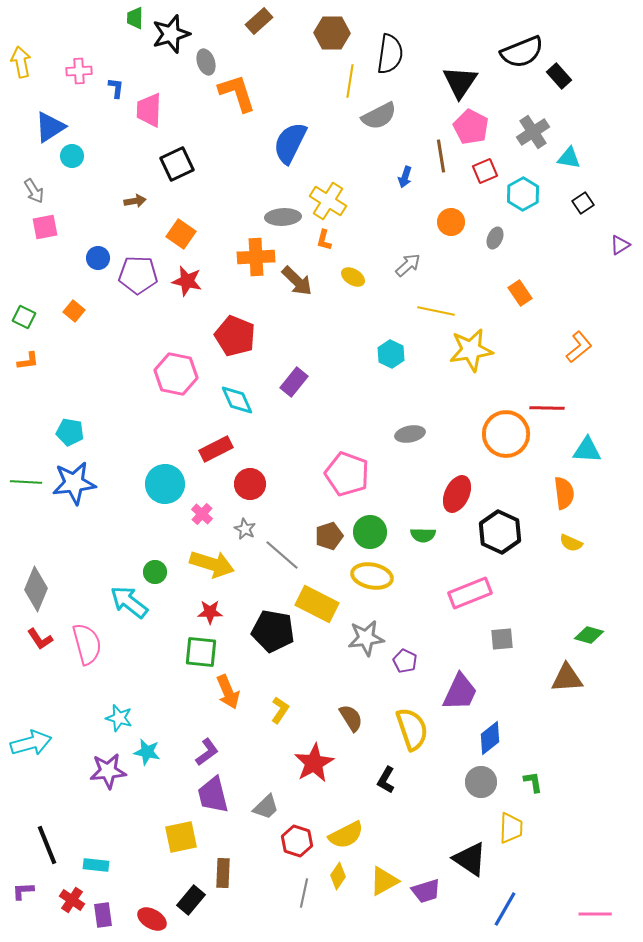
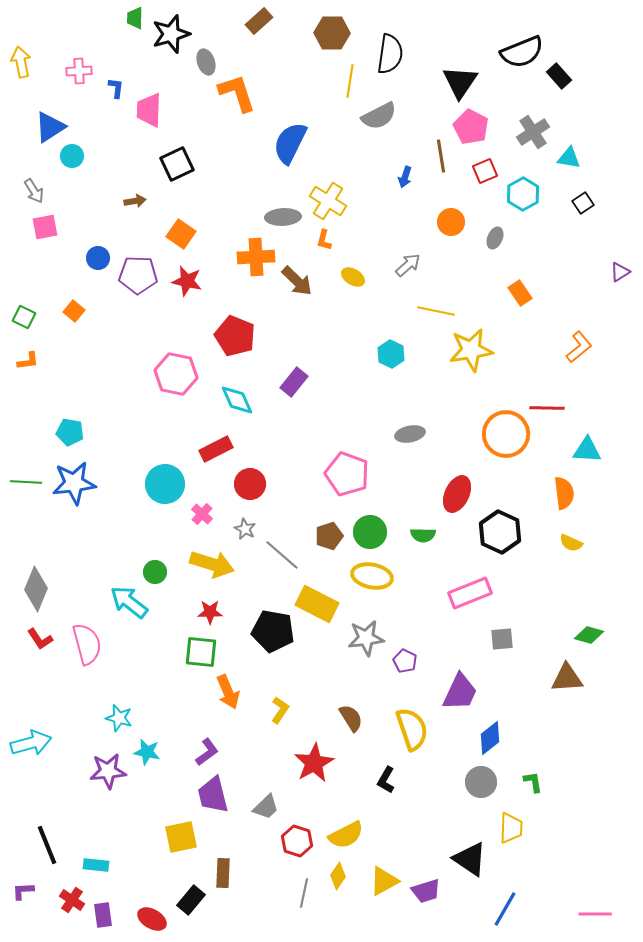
purple triangle at (620, 245): moved 27 px down
